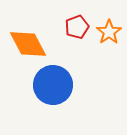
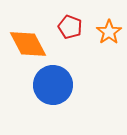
red pentagon: moved 7 px left; rotated 30 degrees counterclockwise
